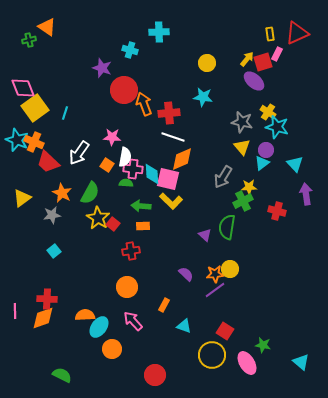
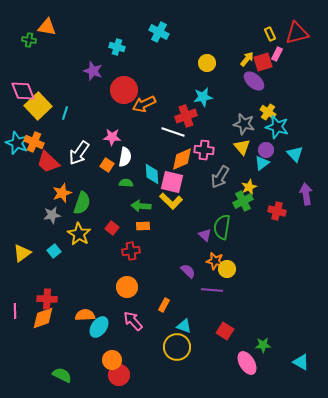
orange triangle at (47, 27): rotated 24 degrees counterclockwise
cyan cross at (159, 32): rotated 30 degrees clockwise
red triangle at (297, 33): rotated 10 degrees clockwise
yellow rectangle at (270, 34): rotated 16 degrees counterclockwise
green cross at (29, 40): rotated 24 degrees clockwise
cyan cross at (130, 50): moved 13 px left, 3 px up
purple star at (102, 68): moved 9 px left, 3 px down
pink diamond at (23, 88): moved 3 px down
cyan star at (203, 97): rotated 18 degrees counterclockwise
orange arrow at (144, 104): rotated 95 degrees counterclockwise
yellow square at (35, 108): moved 3 px right, 2 px up; rotated 8 degrees counterclockwise
red cross at (169, 113): moved 17 px right, 3 px down; rotated 15 degrees counterclockwise
gray star at (242, 122): moved 2 px right, 2 px down
white line at (173, 137): moved 5 px up
cyan star at (17, 140): moved 3 px down
cyan triangle at (295, 164): moved 10 px up
pink cross at (133, 169): moved 71 px right, 19 px up
gray arrow at (223, 177): moved 3 px left
pink square at (168, 179): moved 4 px right, 3 px down
yellow star at (249, 187): rotated 21 degrees counterclockwise
orange star at (62, 193): rotated 24 degrees clockwise
green semicircle at (90, 193): moved 8 px left, 10 px down; rotated 10 degrees counterclockwise
yellow triangle at (22, 198): moved 55 px down
yellow star at (98, 218): moved 19 px left, 16 px down
red square at (113, 224): moved 1 px left, 4 px down
green semicircle at (227, 227): moved 5 px left
yellow circle at (230, 269): moved 3 px left
purple semicircle at (186, 274): moved 2 px right, 3 px up
orange star at (215, 274): moved 13 px up; rotated 18 degrees clockwise
purple line at (215, 290): moved 3 px left; rotated 40 degrees clockwise
green star at (263, 345): rotated 14 degrees counterclockwise
orange circle at (112, 349): moved 11 px down
yellow circle at (212, 355): moved 35 px left, 8 px up
cyan triangle at (301, 362): rotated 12 degrees counterclockwise
red circle at (155, 375): moved 36 px left
